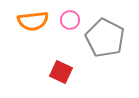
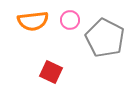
red square: moved 10 px left
